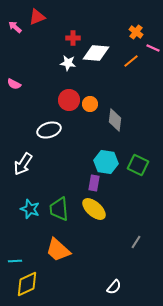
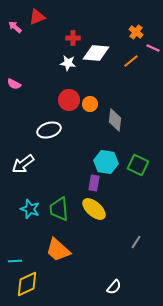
white arrow: rotated 20 degrees clockwise
